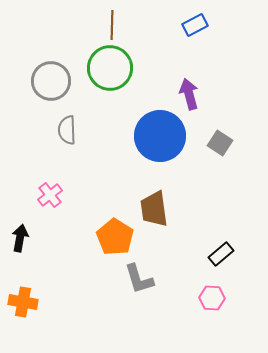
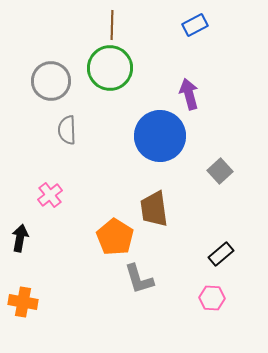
gray square: moved 28 px down; rotated 15 degrees clockwise
